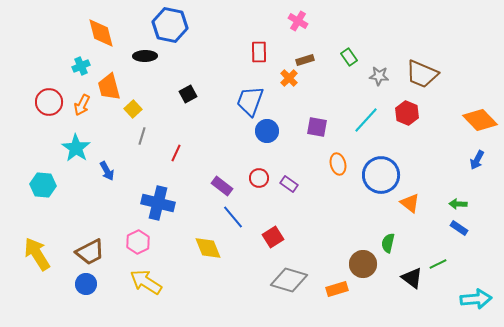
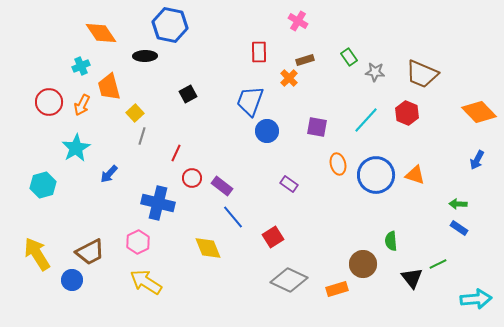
orange diamond at (101, 33): rotated 20 degrees counterclockwise
gray star at (379, 76): moved 4 px left, 4 px up
yellow square at (133, 109): moved 2 px right, 4 px down
orange diamond at (480, 120): moved 1 px left, 8 px up
cyan star at (76, 148): rotated 8 degrees clockwise
blue arrow at (107, 171): moved 2 px right, 3 px down; rotated 72 degrees clockwise
blue circle at (381, 175): moved 5 px left
red circle at (259, 178): moved 67 px left
cyan hexagon at (43, 185): rotated 20 degrees counterclockwise
orange triangle at (410, 203): moved 5 px right, 28 px up; rotated 20 degrees counterclockwise
green semicircle at (388, 243): moved 3 px right, 2 px up; rotated 18 degrees counterclockwise
black triangle at (412, 278): rotated 15 degrees clockwise
gray diamond at (289, 280): rotated 9 degrees clockwise
blue circle at (86, 284): moved 14 px left, 4 px up
